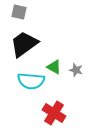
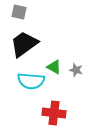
red cross: rotated 25 degrees counterclockwise
